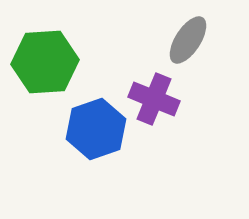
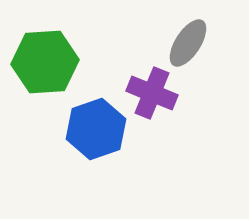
gray ellipse: moved 3 px down
purple cross: moved 2 px left, 6 px up
